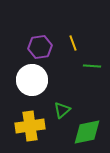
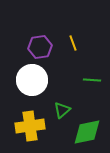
green line: moved 14 px down
